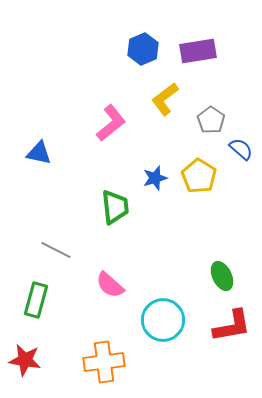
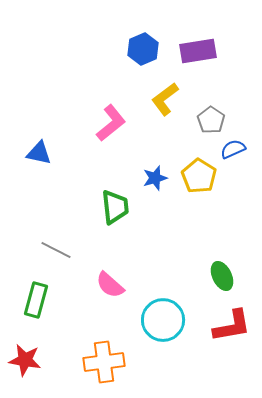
blue semicircle: moved 8 px left; rotated 65 degrees counterclockwise
